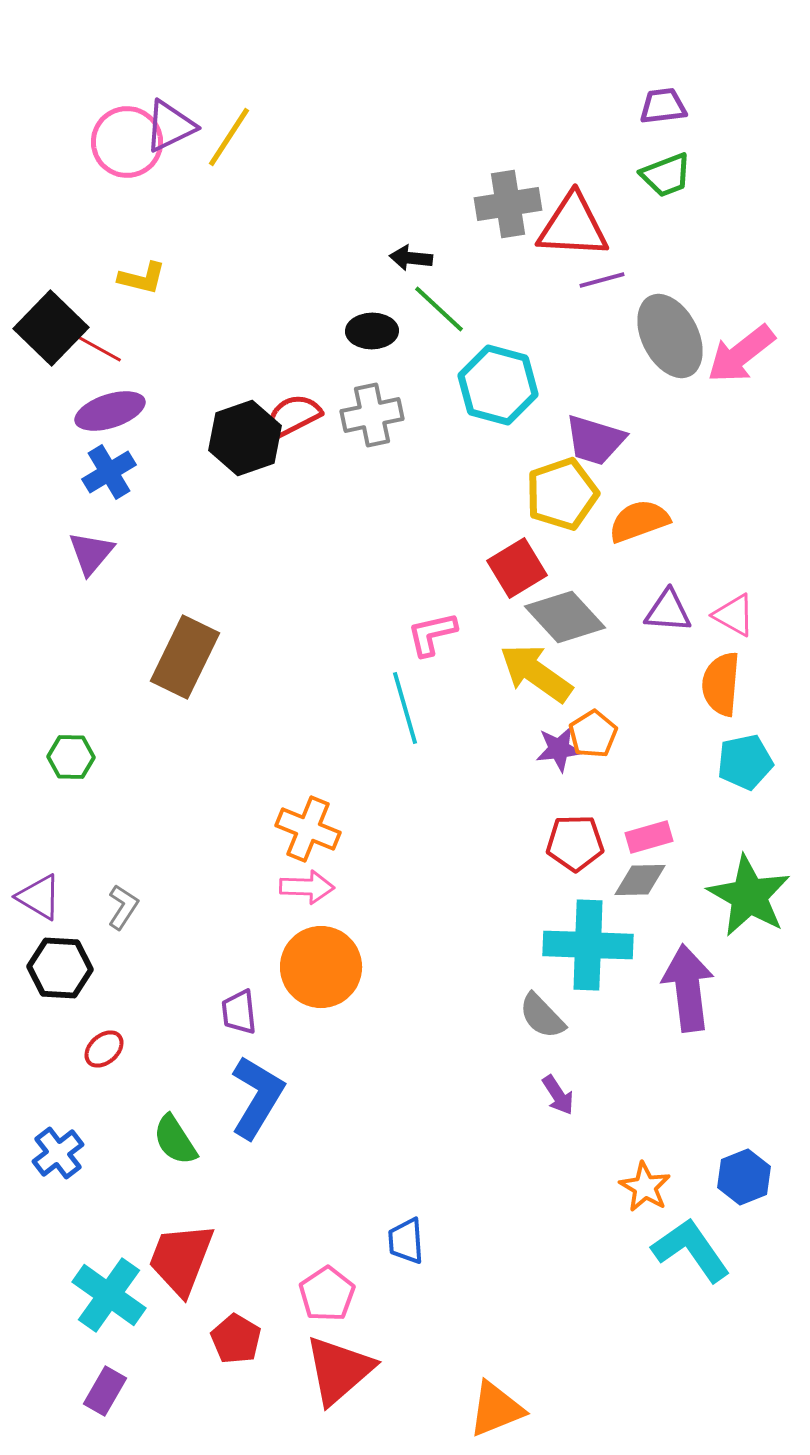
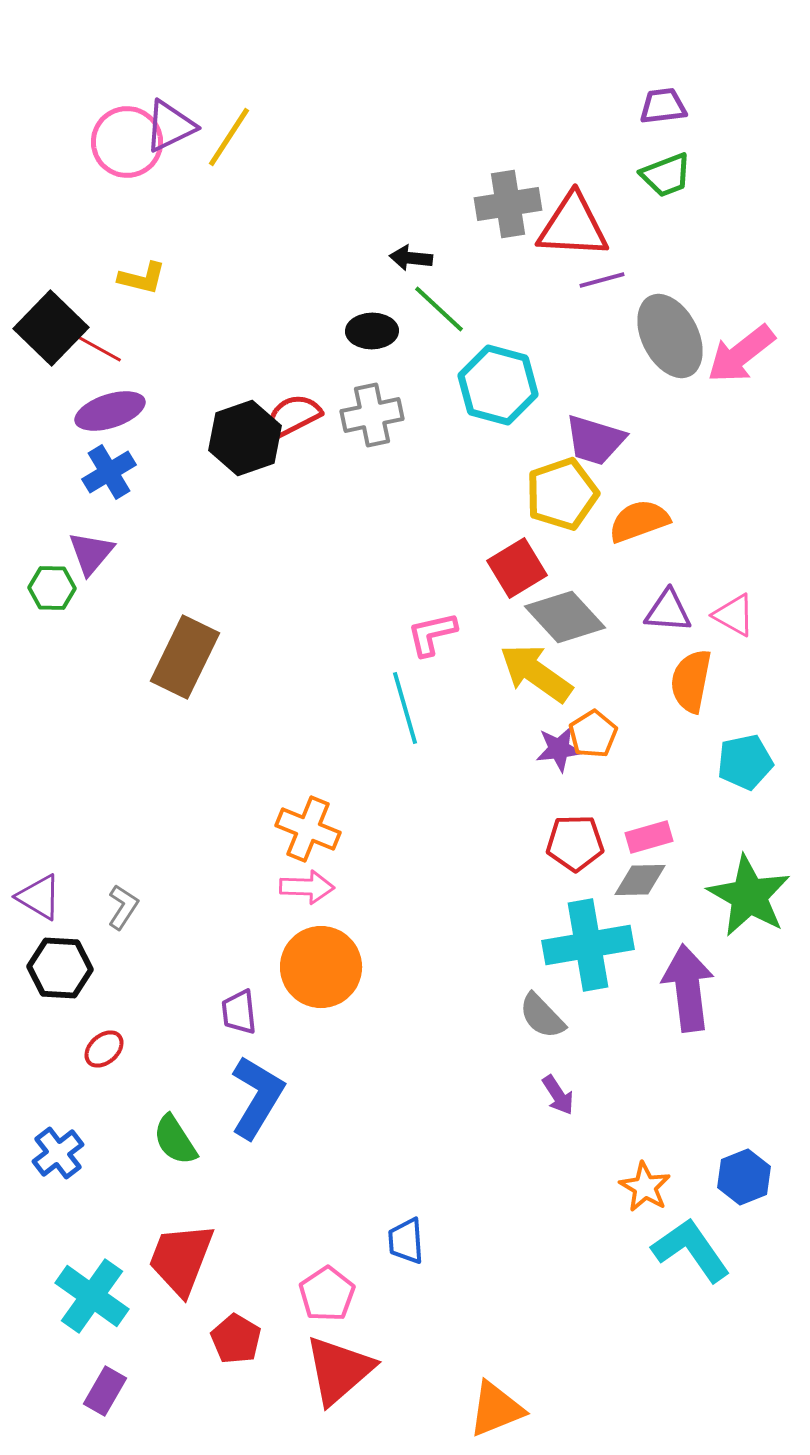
orange semicircle at (721, 684): moved 30 px left, 3 px up; rotated 6 degrees clockwise
green hexagon at (71, 757): moved 19 px left, 169 px up
cyan cross at (588, 945): rotated 12 degrees counterclockwise
cyan cross at (109, 1295): moved 17 px left, 1 px down
